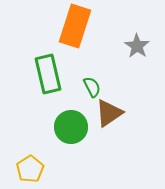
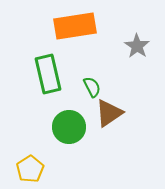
orange rectangle: rotated 63 degrees clockwise
green circle: moved 2 px left
